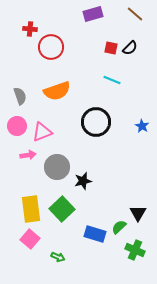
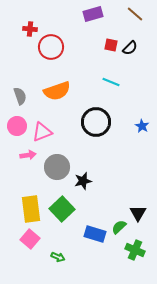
red square: moved 3 px up
cyan line: moved 1 px left, 2 px down
